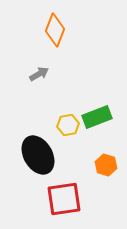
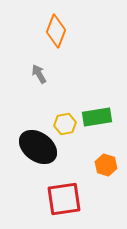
orange diamond: moved 1 px right, 1 px down
gray arrow: rotated 90 degrees counterclockwise
green rectangle: rotated 12 degrees clockwise
yellow hexagon: moved 3 px left, 1 px up
black ellipse: moved 8 px up; rotated 24 degrees counterclockwise
